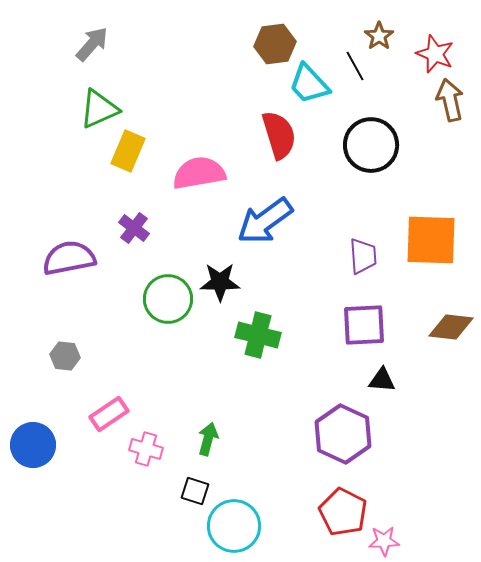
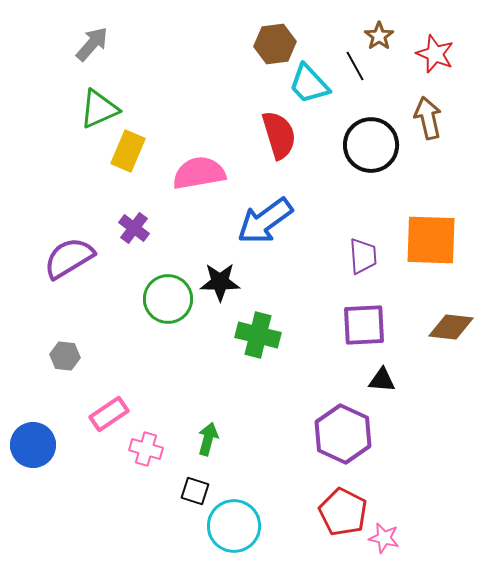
brown arrow: moved 22 px left, 18 px down
purple semicircle: rotated 20 degrees counterclockwise
pink star: moved 3 px up; rotated 16 degrees clockwise
